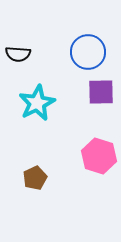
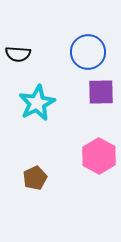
pink hexagon: rotated 12 degrees clockwise
